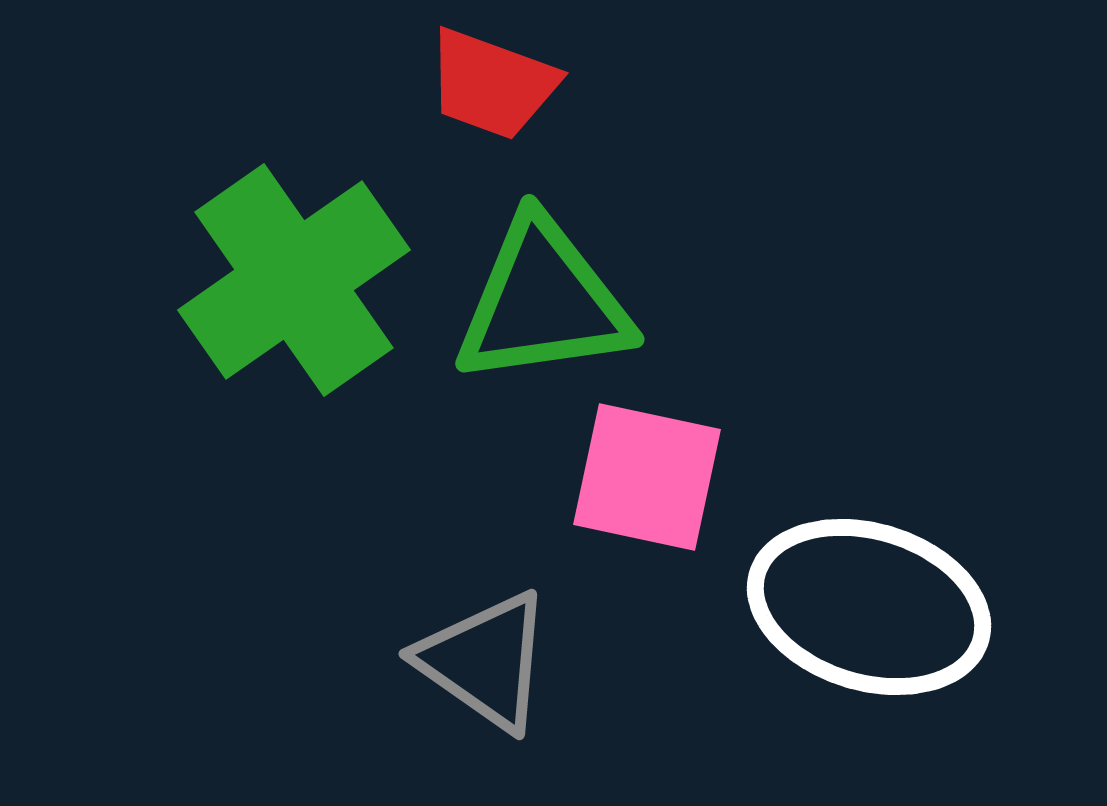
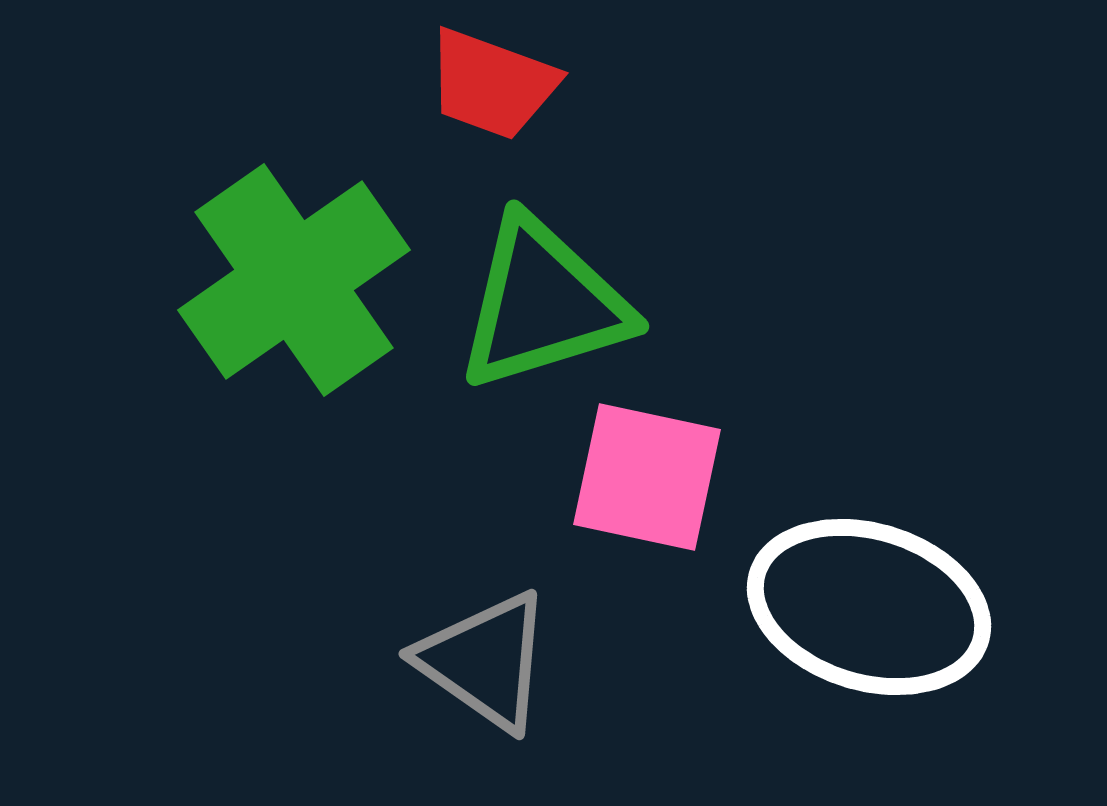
green triangle: moved 2 px down; rotated 9 degrees counterclockwise
